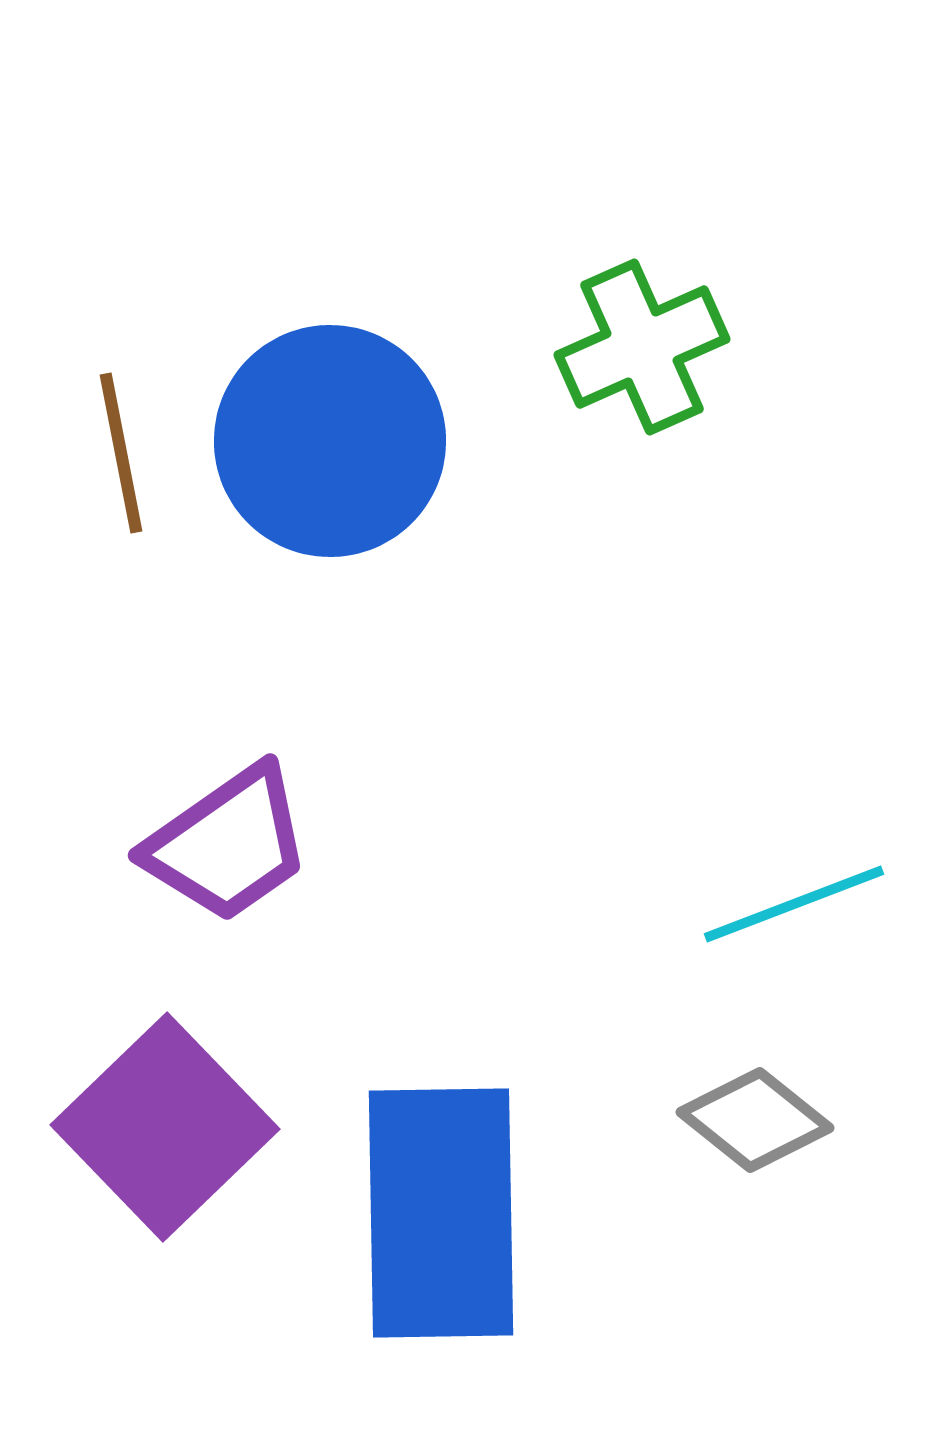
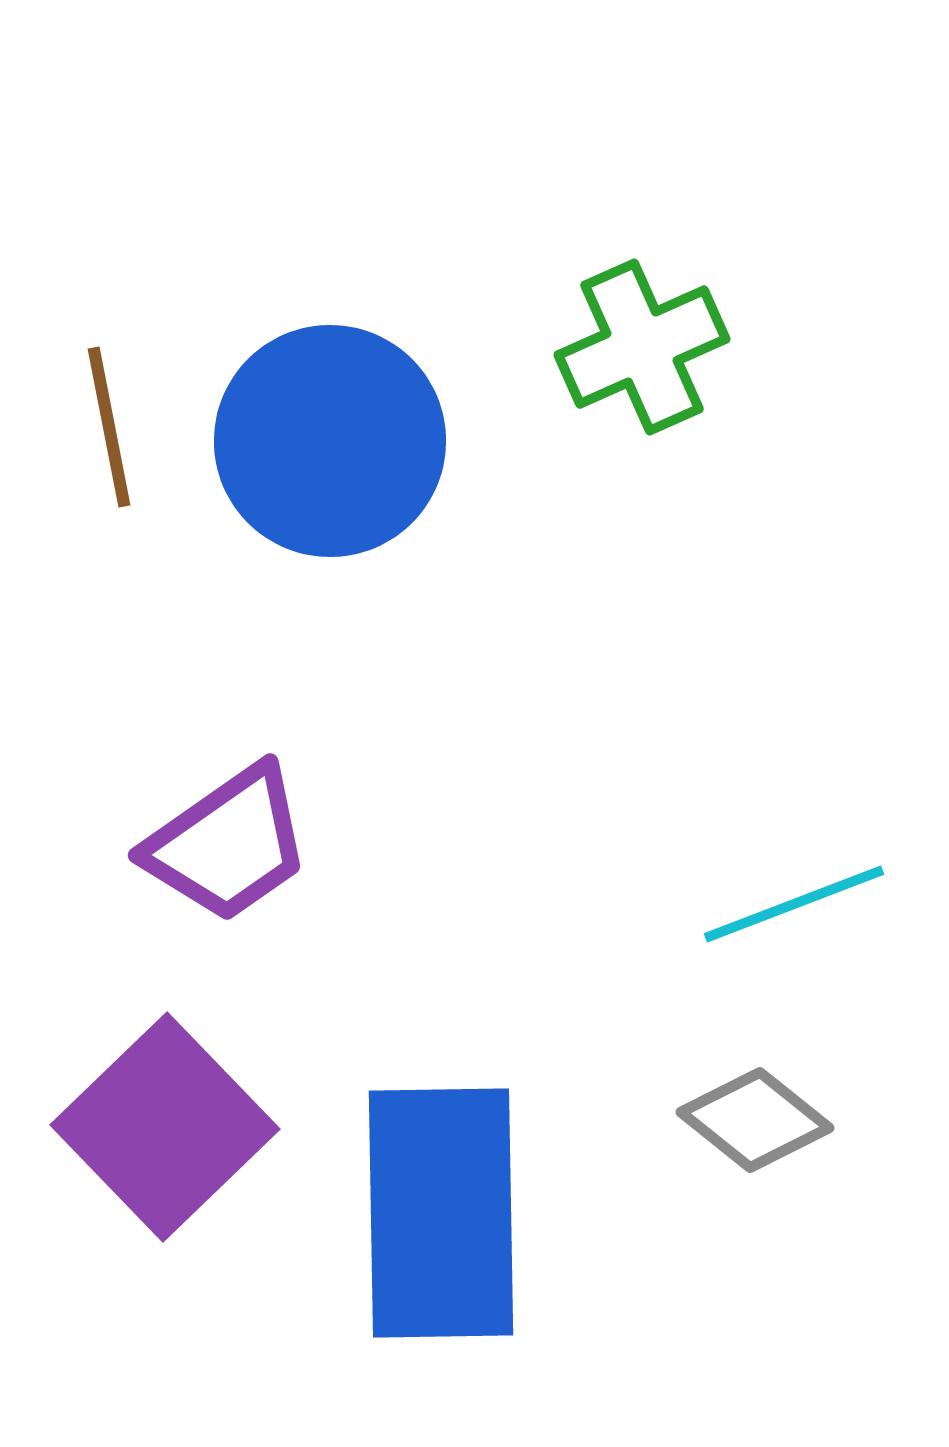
brown line: moved 12 px left, 26 px up
